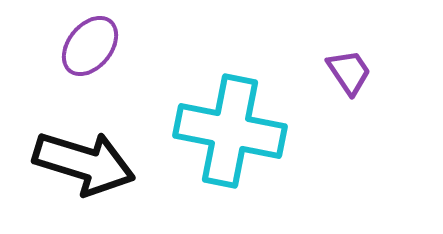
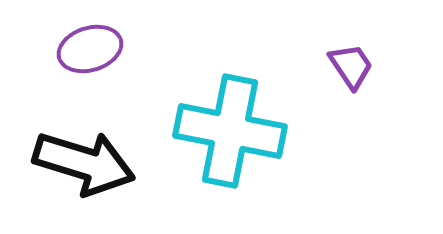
purple ellipse: moved 3 px down; rotated 34 degrees clockwise
purple trapezoid: moved 2 px right, 6 px up
